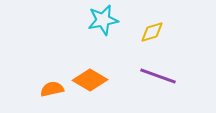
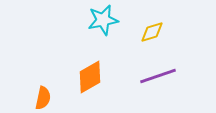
purple line: rotated 39 degrees counterclockwise
orange diamond: moved 3 px up; rotated 60 degrees counterclockwise
orange semicircle: moved 9 px left, 9 px down; rotated 115 degrees clockwise
